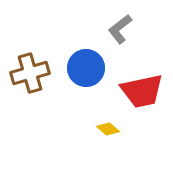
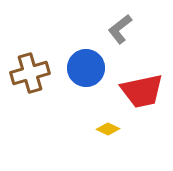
yellow diamond: rotated 15 degrees counterclockwise
